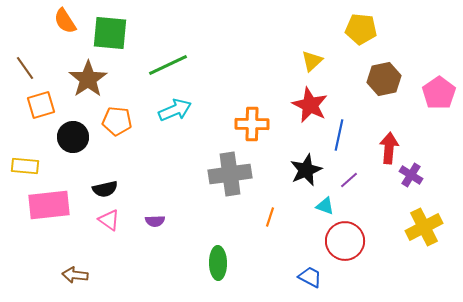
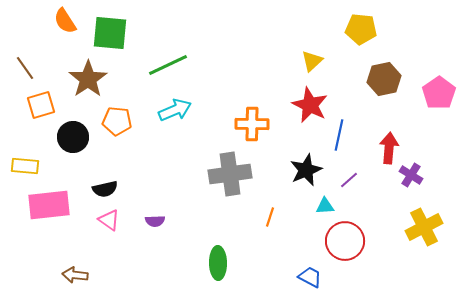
cyan triangle: rotated 24 degrees counterclockwise
